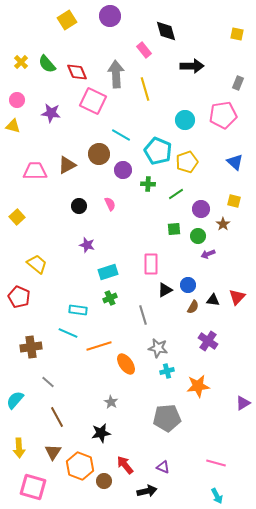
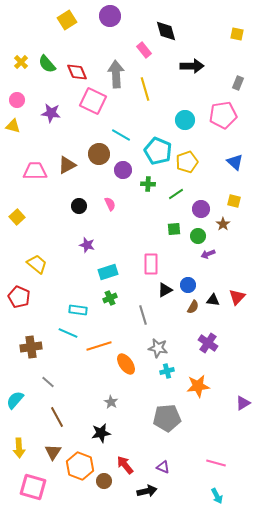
purple cross at (208, 341): moved 2 px down
